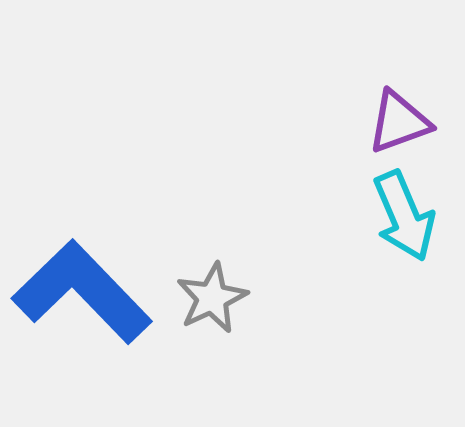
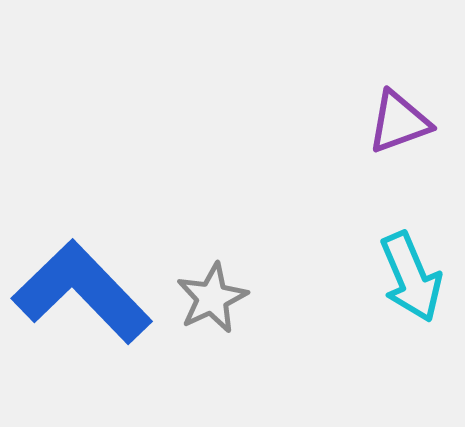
cyan arrow: moved 7 px right, 61 px down
